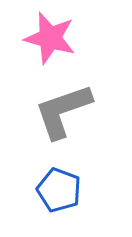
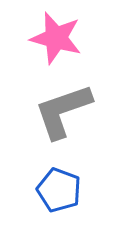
pink star: moved 6 px right
